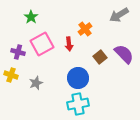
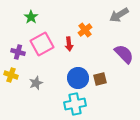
orange cross: moved 1 px down
brown square: moved 22 px down; rotated 24 degrees clockwise
cyan cross: moved 3 px left
